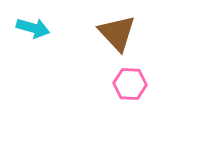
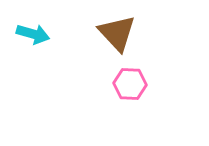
cyan arrow: moved 6 px down
